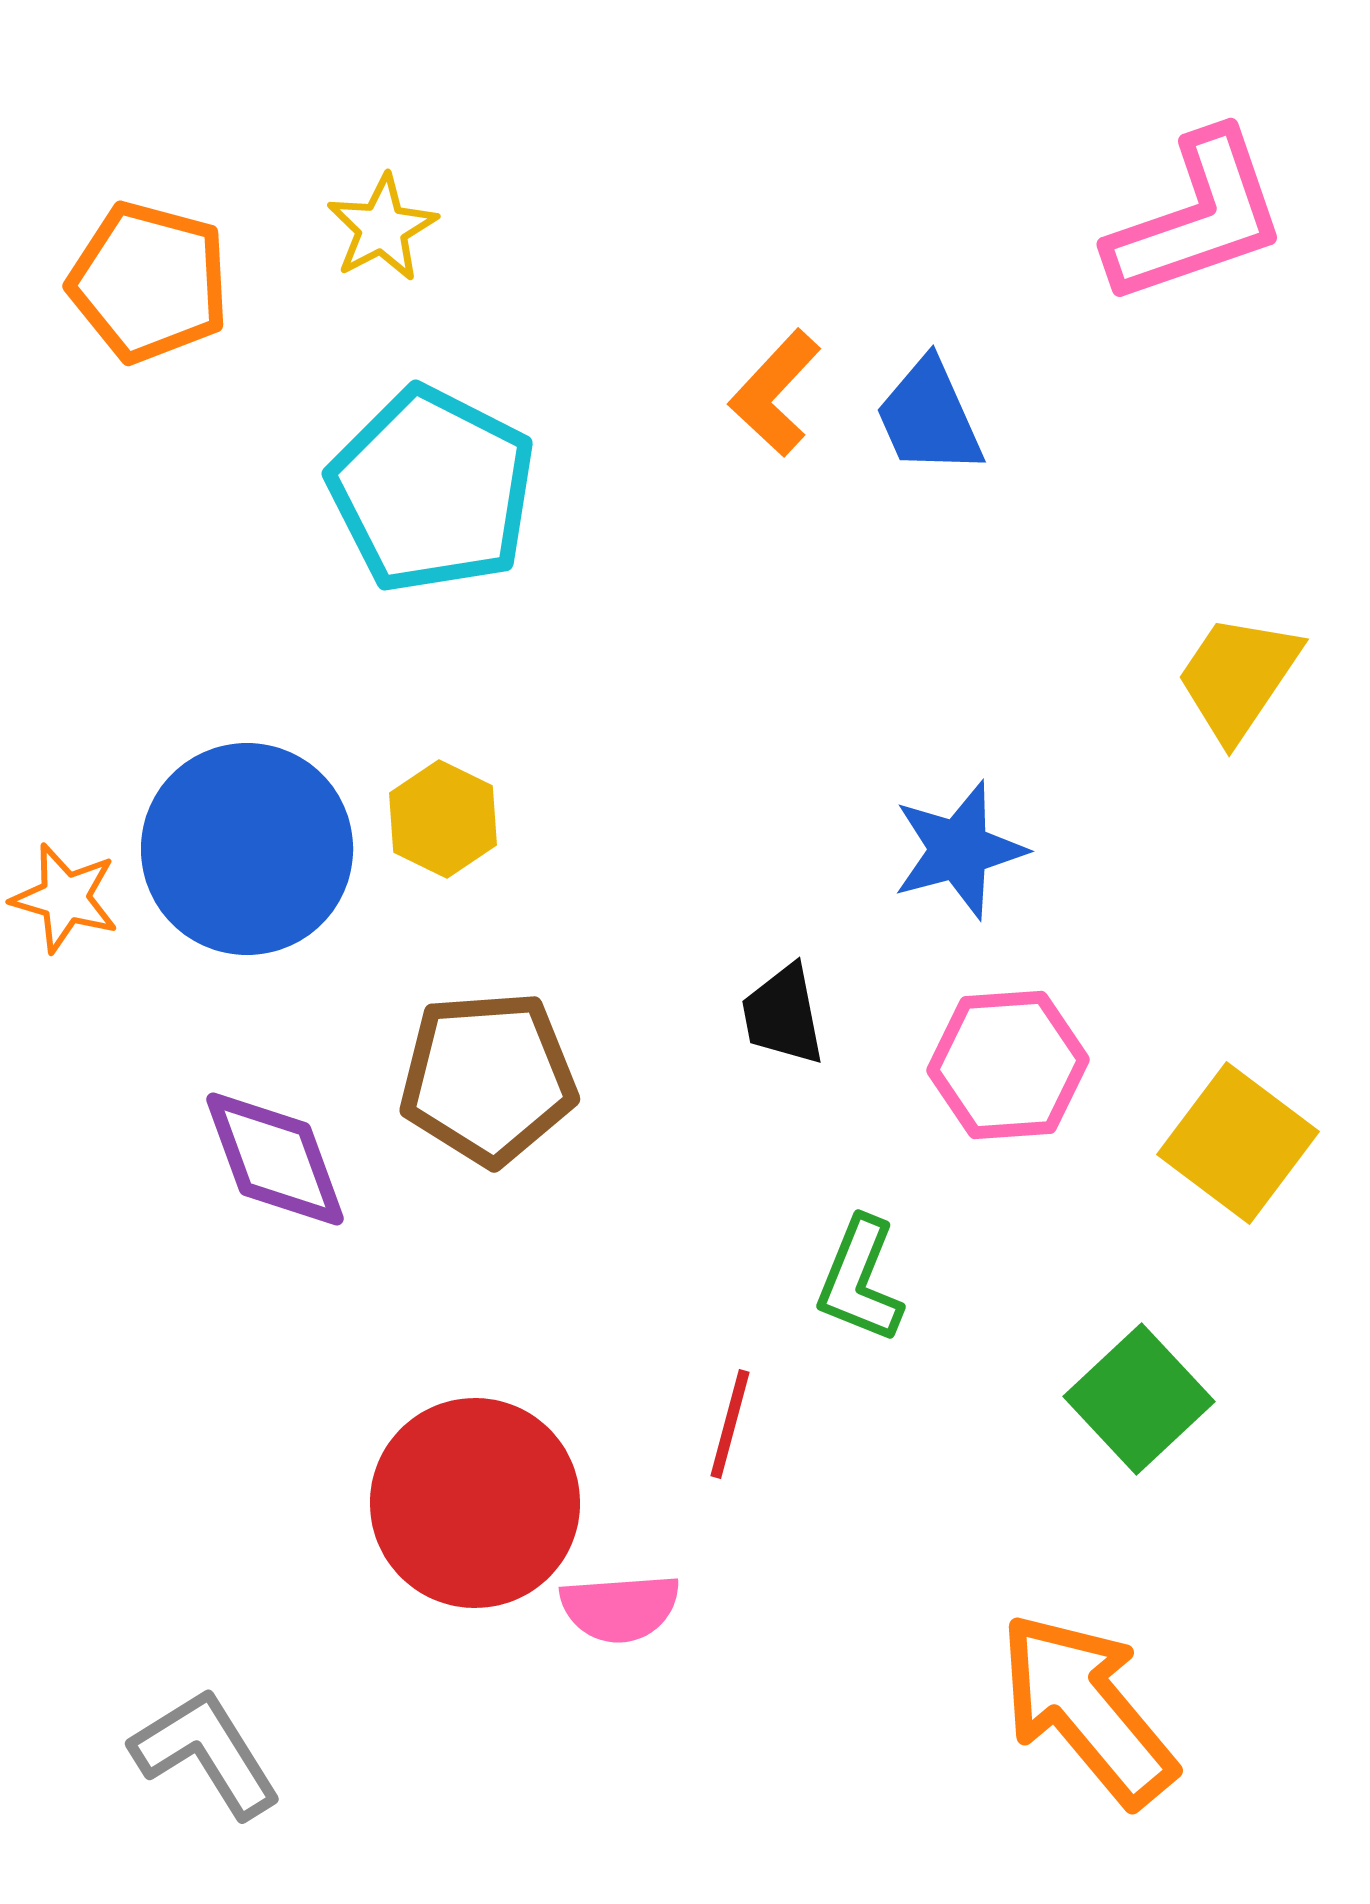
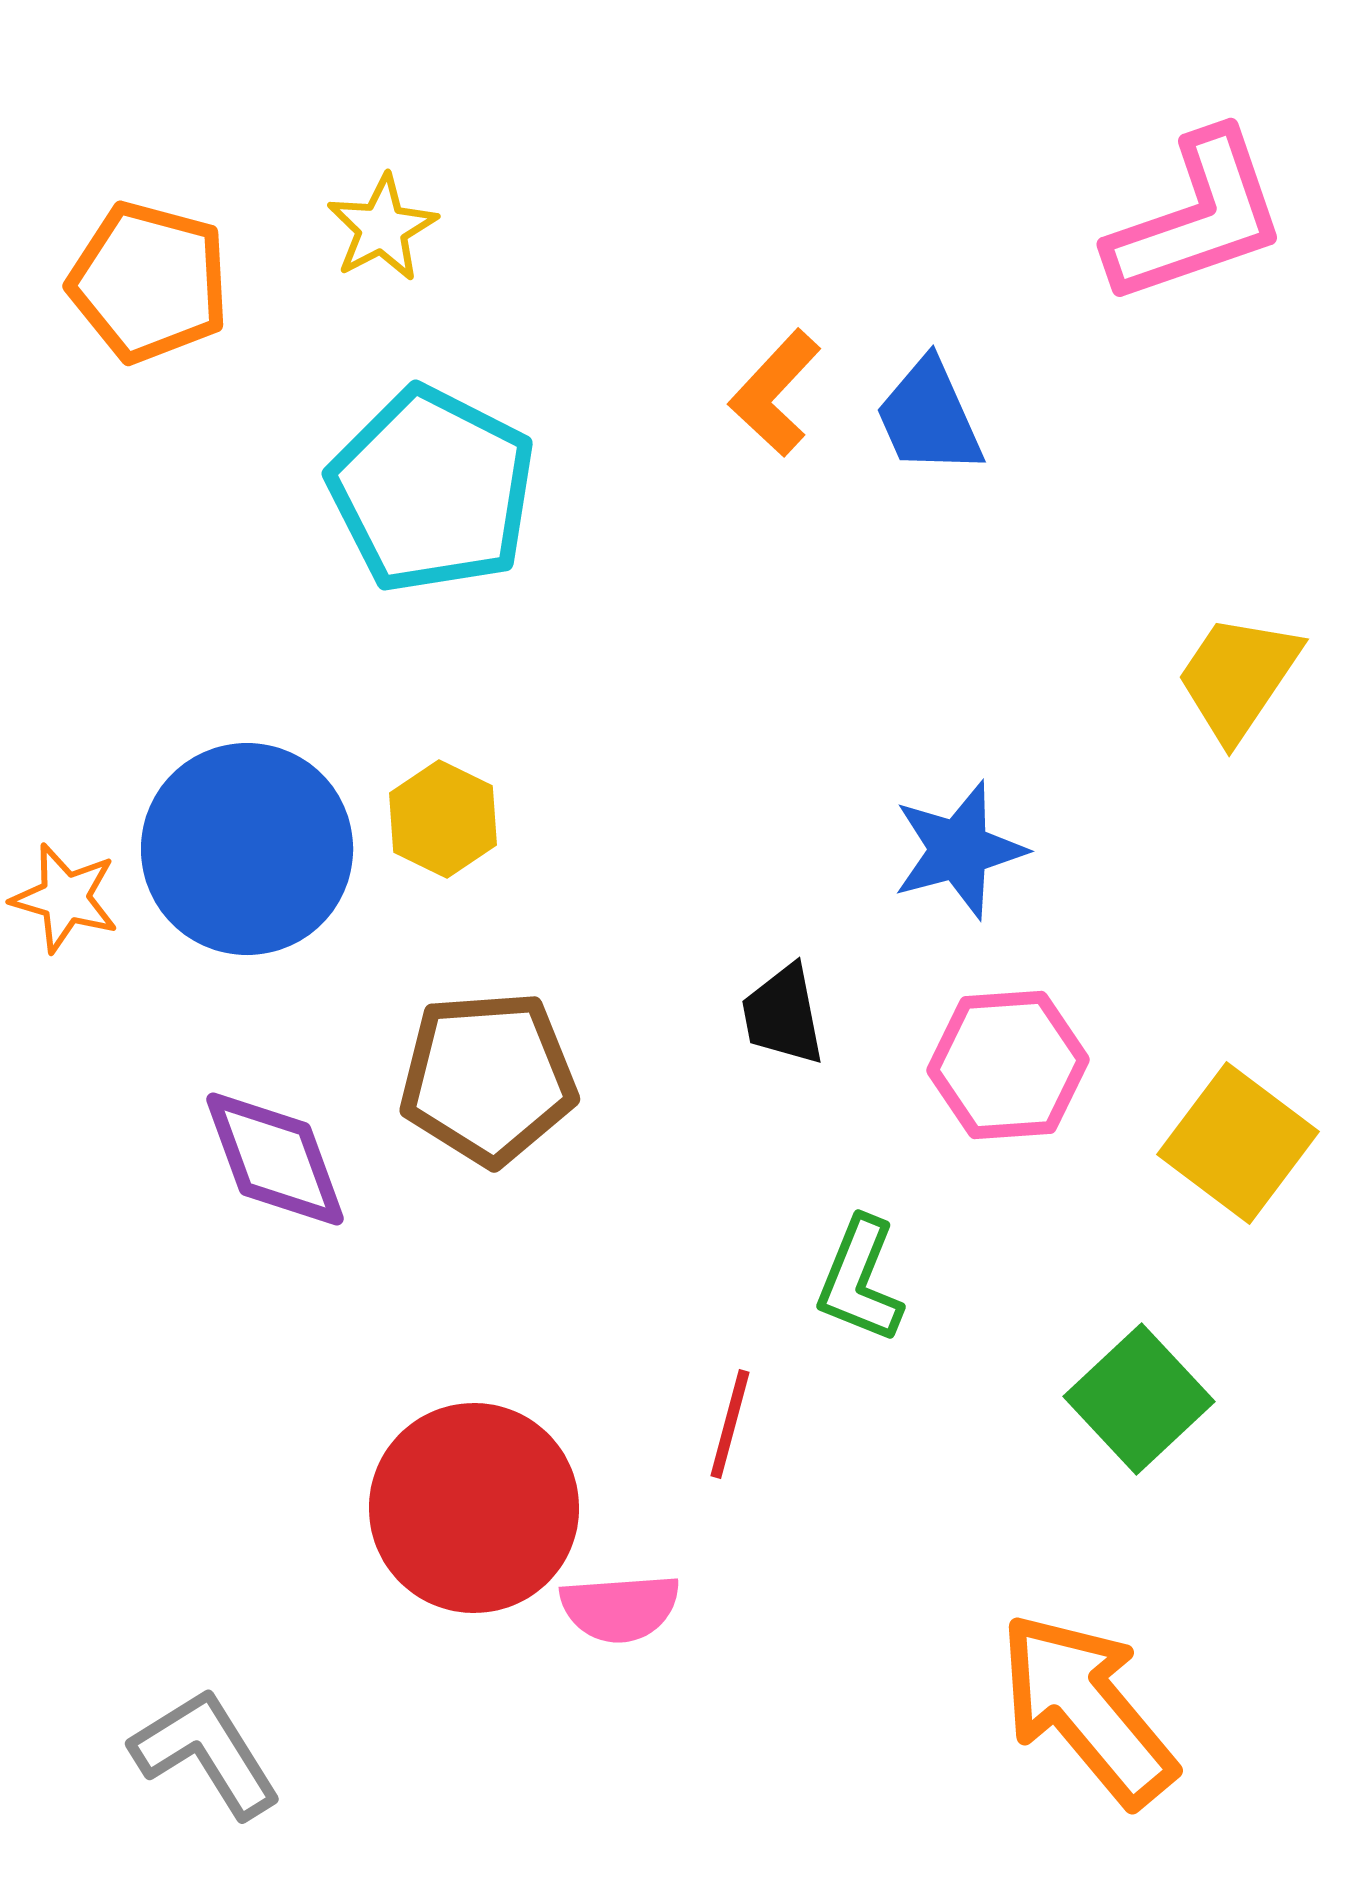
red circle: moved 1 px left, 5 px down
